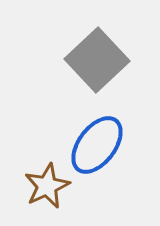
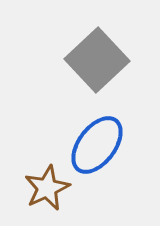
brown star: moved 2 px down
